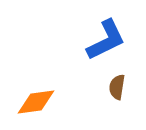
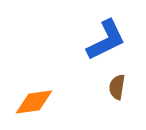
orange diamond: moved 2 px left
